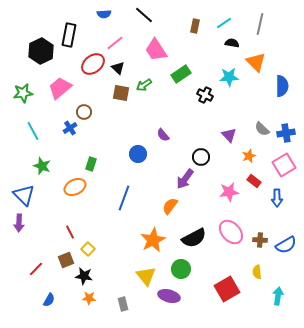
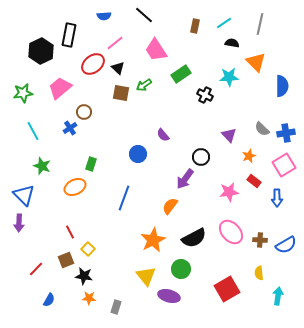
blue semicircle at (104, 14): moved 2 px down
yellow semicircle at (257, 272): moved 2 px right, 1 px down
gray rectangle at (123, 304): moved 7 px left, 3 px down; rotated 32 degrees clockwise
